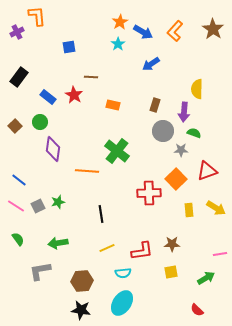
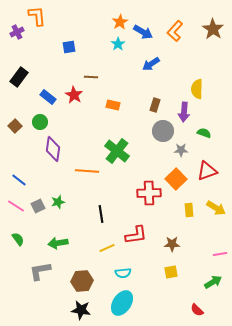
green semicircle at (194, 133): moved 10 px right
red L-shape at (142, 251): moved 6 px left, 16 px up
green arrow at (206, 278): moved 7 px right, 4 px down
